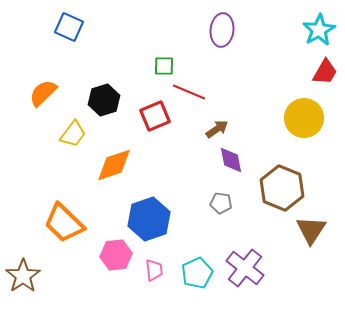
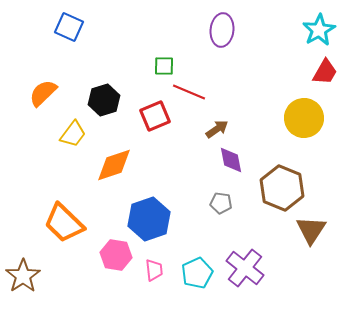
pink hexagon: rotated 16 degrees clockwise
